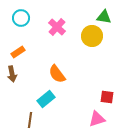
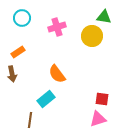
cyan circle: moved 1 px right
pink cross: rotated 30 degrees clockwise
red square: moved 5 px left, 2 px down
pink triangle: moved 1 px right
